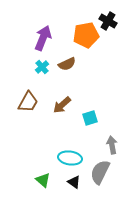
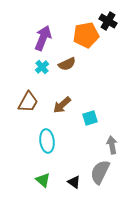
cyan ellipse: moved 23 px left, 17 px up; rotated 75 degrees clockwise
